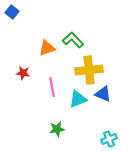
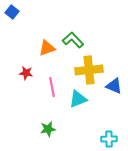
red star: moved 3 px right
blue triangle: moved 11 px right, 8 px up
green star: moved 9 px left
cyan cross: rotated 21 degrees clockwise
